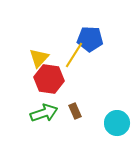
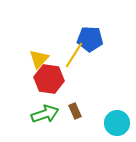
yellow triangle: moved 1 px down
green arrow: moved 1 px right, 1 px down
